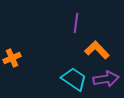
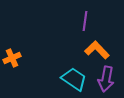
purple line: moved 9 px right, 2 px up
purple arrow: rotated 110 degrees clockwise
